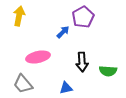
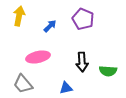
purple pentagon: moved 2 px down; rotated 20 degrees counterclockwise
blue arrow: moved 13 px left, 6 px up
